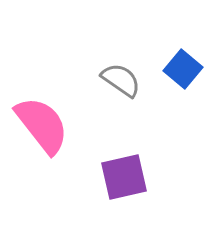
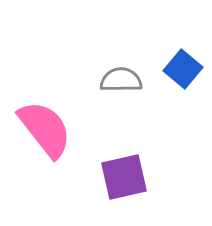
gray semicircle: rotated 36 degrees counterclockwise
pink semicircle: moved 3 px right, 4 px down
